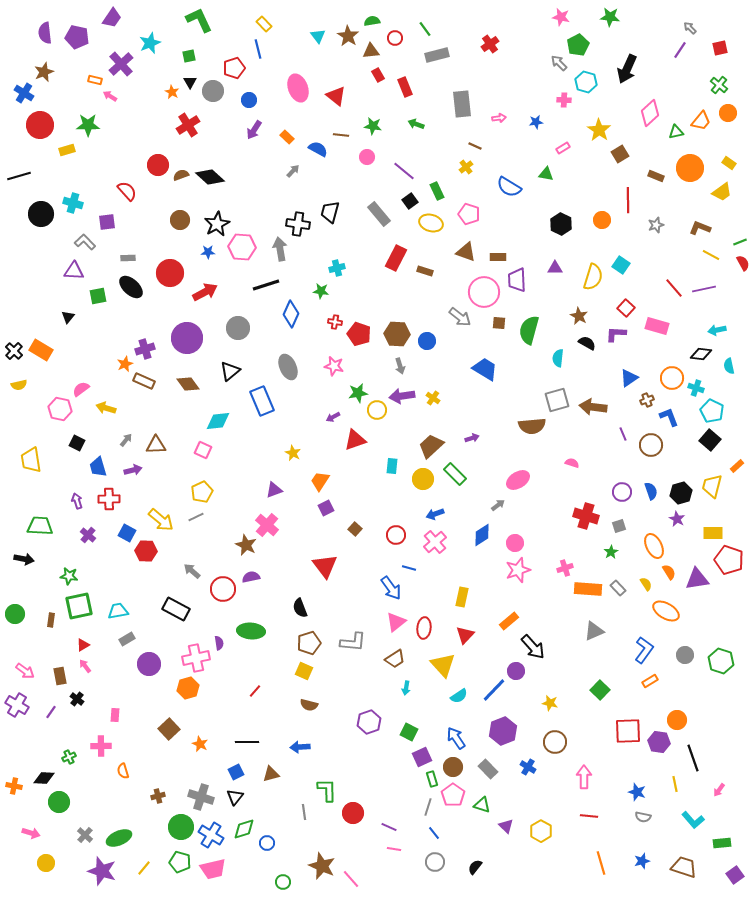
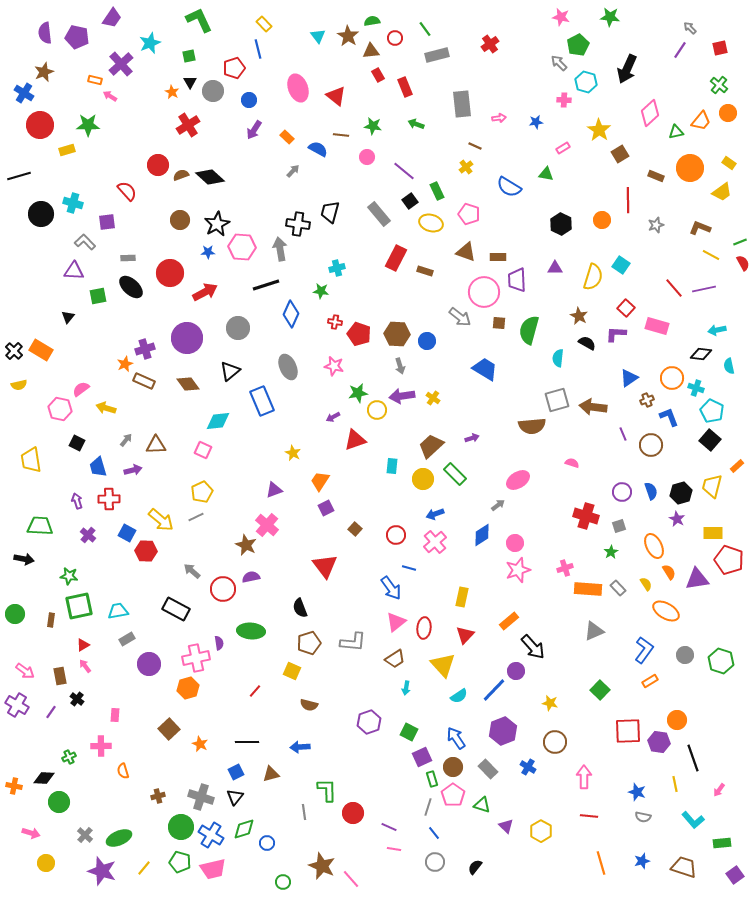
yellow square at (304, 671): moved 12 px left
